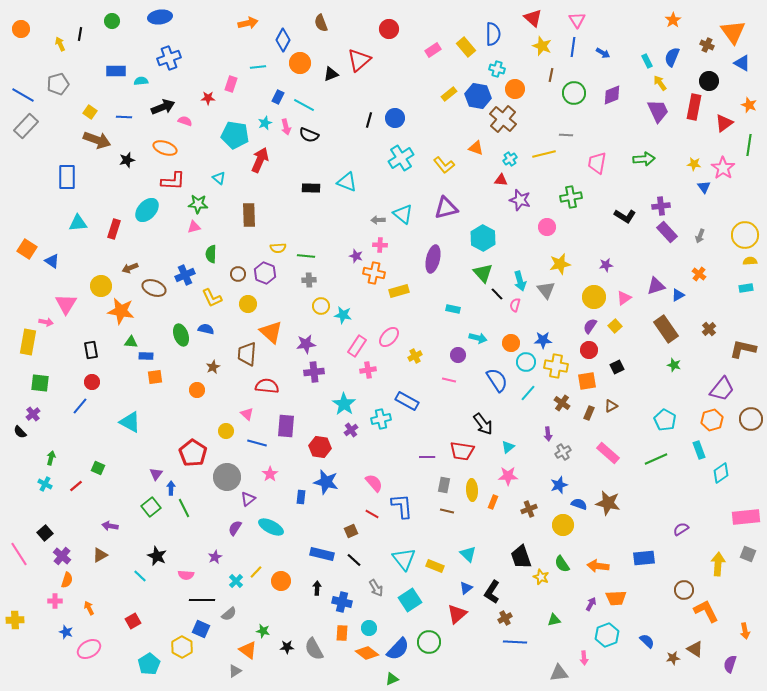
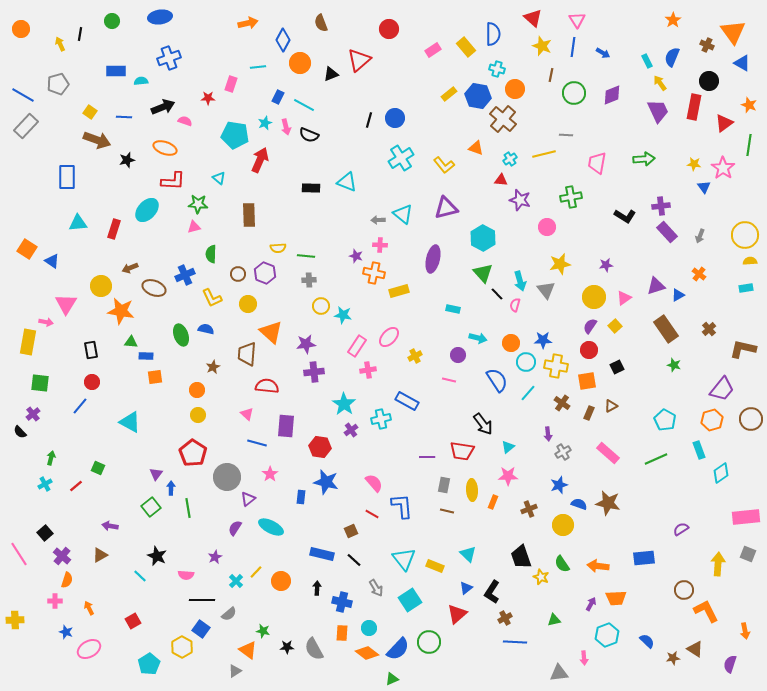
yellow circle at (226, 431): moved 28 px left, 16 px up
cyan cross at (45, 484): rotated 32 degrees clockwise
green line at (184, 508): moved 4 px right; rotated 18 degrees clockwise
blue square at (201, 629): rotated 12 degrees clockwise
